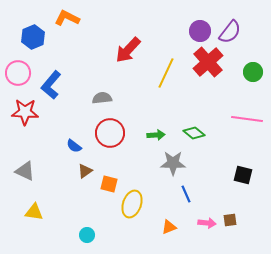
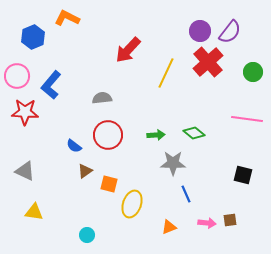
pink circle: moved 1 px left, 3 px down
red circle: moved 2 px left, 2 px down
